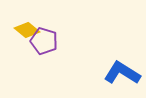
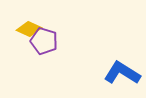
yellow diamond: moved 2 px right, 1 px up; rotated 15 degrees counterclockwise
